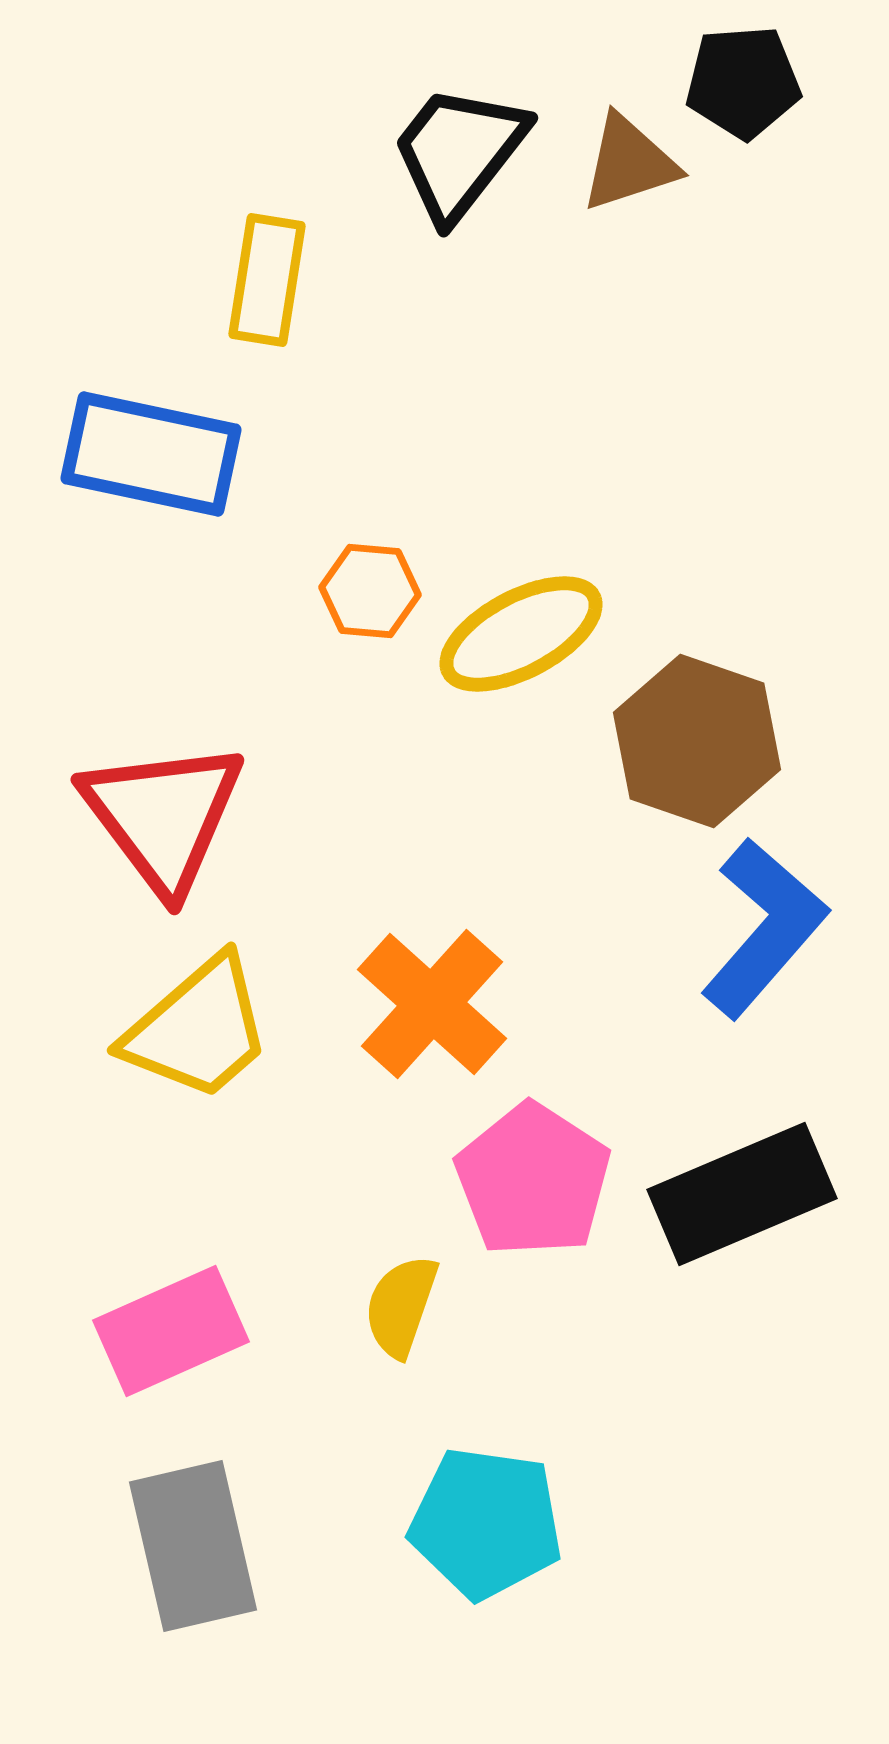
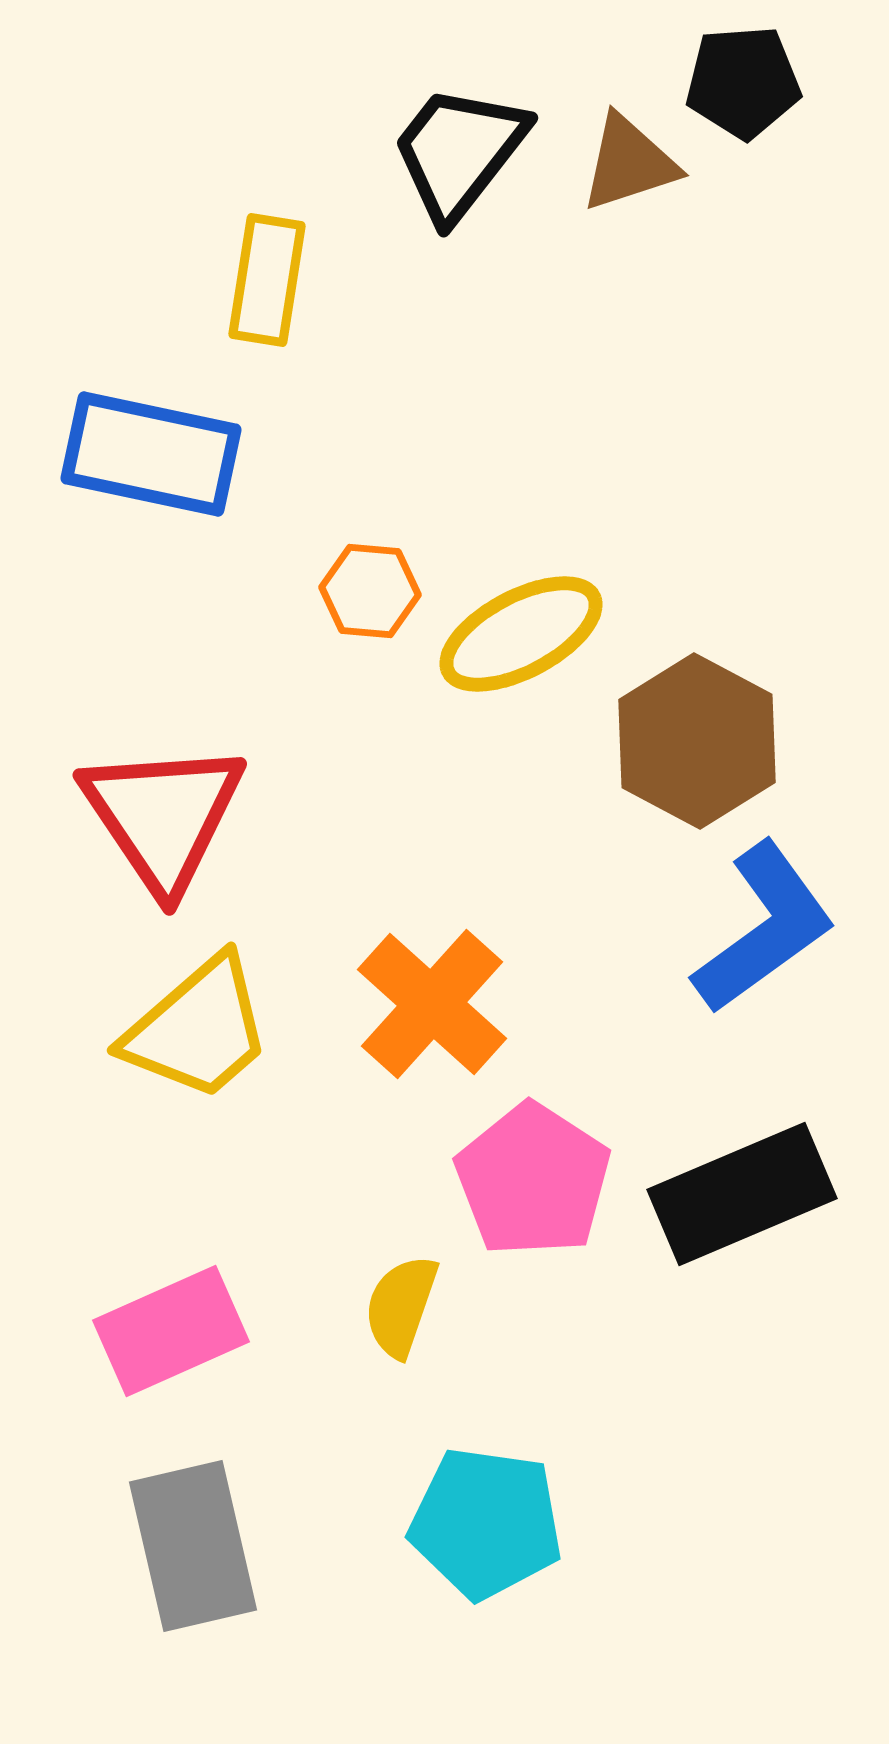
brown hexagon: rotated 9 degrees clockwise
red triangle: rotated 3 degrees clockwise
blue L-shape: rotated 13 degrees clockwise
